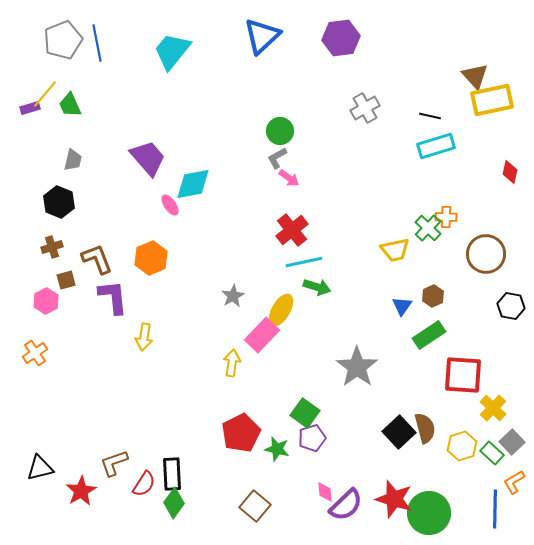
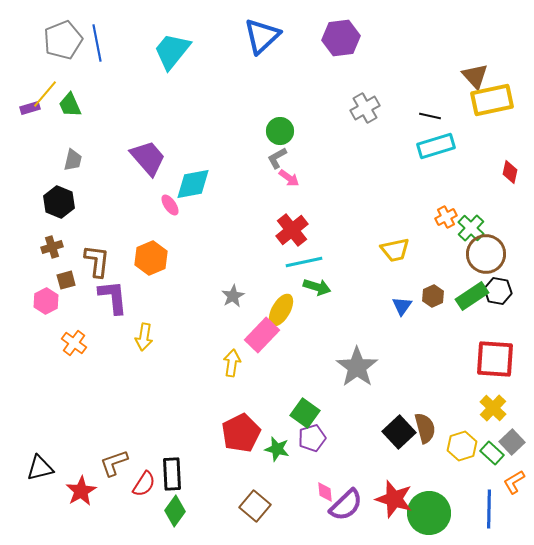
orange cross at (446, 217): rotated 30 degrees counterclockwise
green cross at (428, 228): moved 43 px right
brown L-shape at (97, 259): moved 2 px down; rotated 28 degrees clockwise
black hexagon at (511, 306): moved 13 px left, 15 px up
green rectangle at (429, 335): moved 43 px right, 39 px up
orange cross at (35, 353): moved 39 px right, 10 px up; rotated 20 degrees counterclockwise
red square at (463, 375): moved 32 px right, 16 px up
green diamond at (174, 503): moved 1 px right, 8 px down
blue line at (495, 509): moved 6 px left
